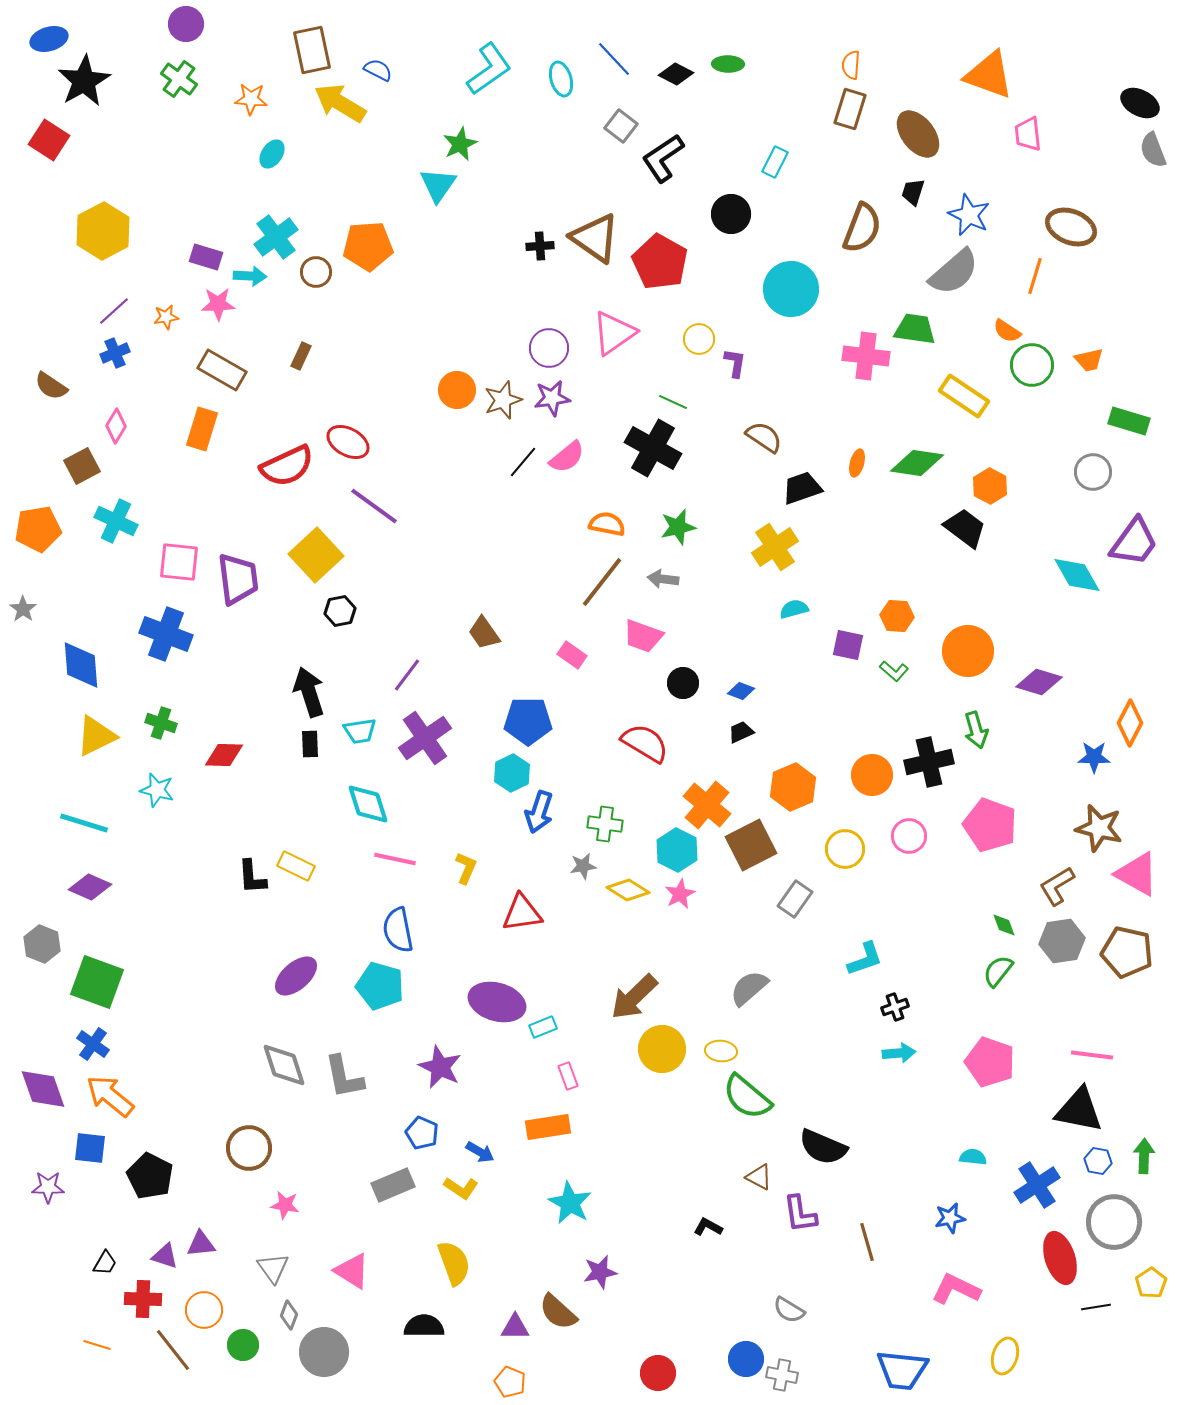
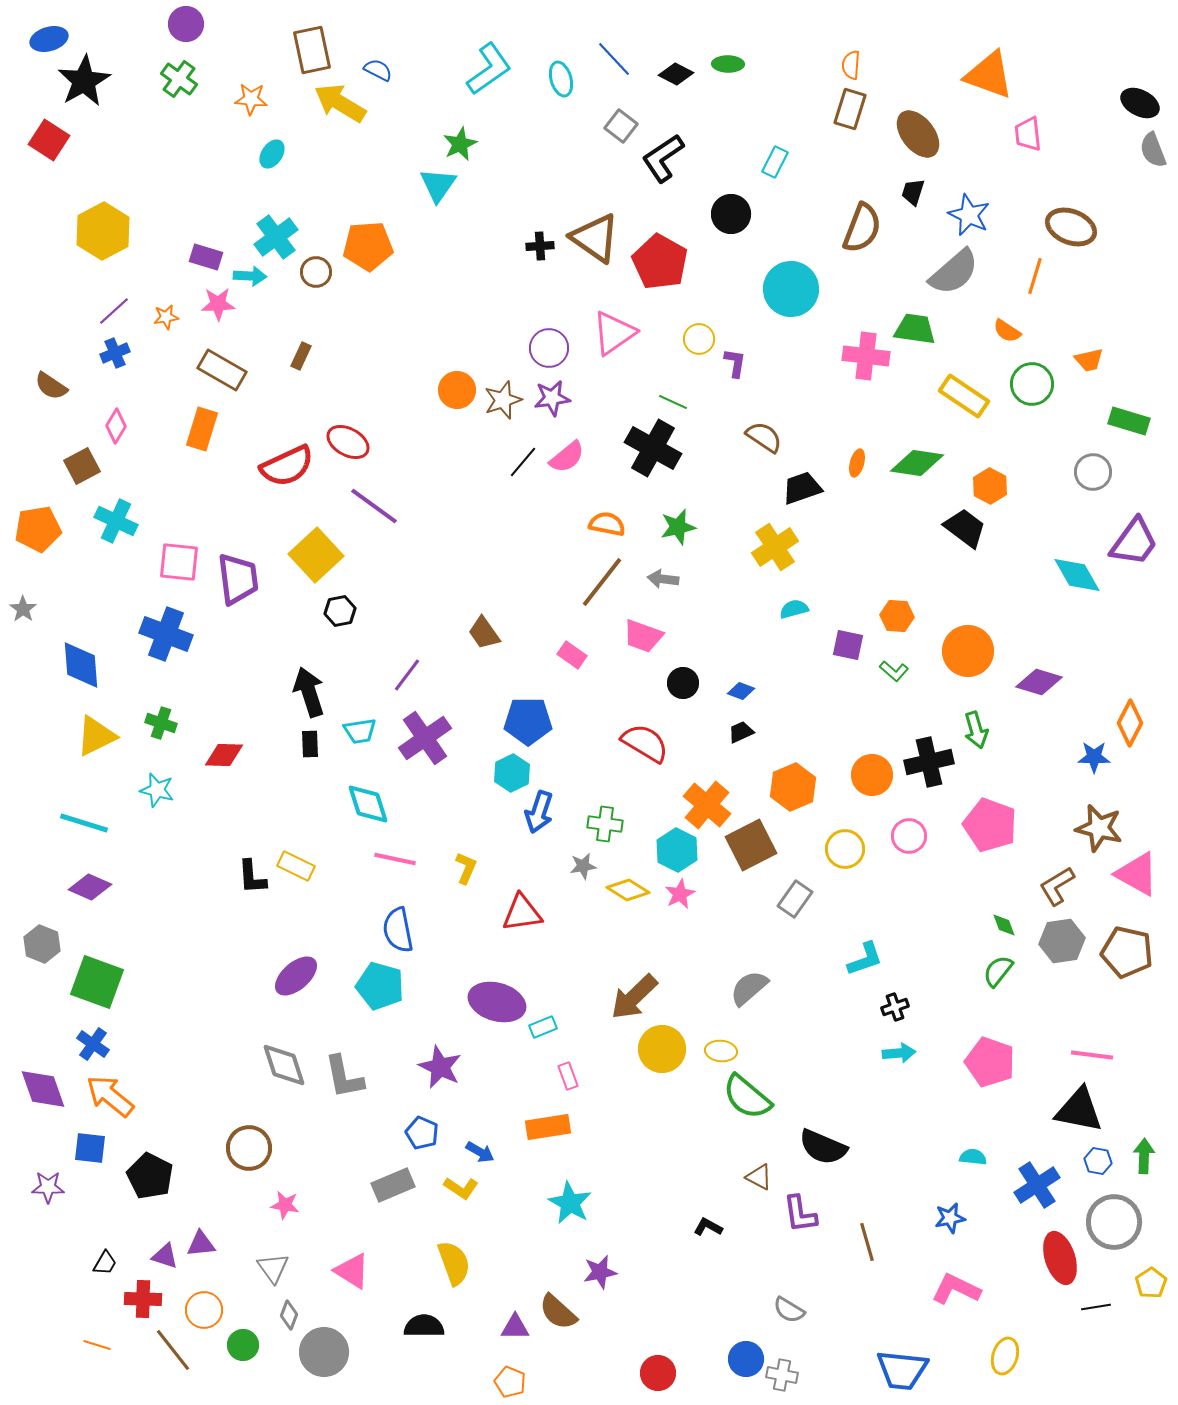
green circle at (1032, 365): moved 19 px down
